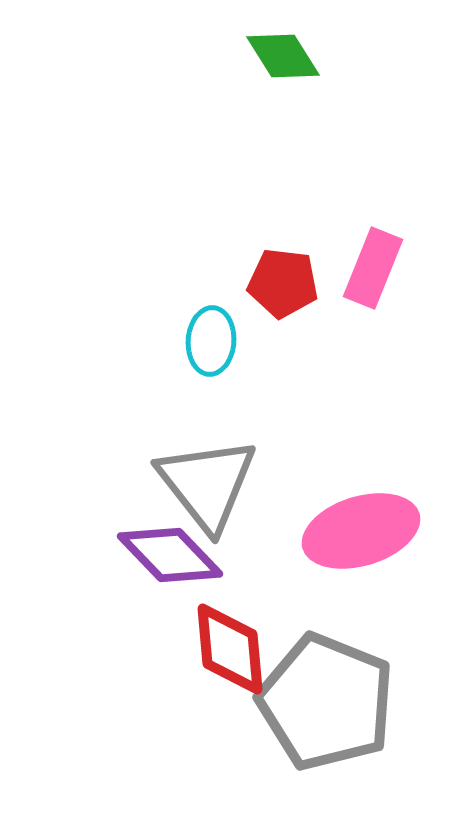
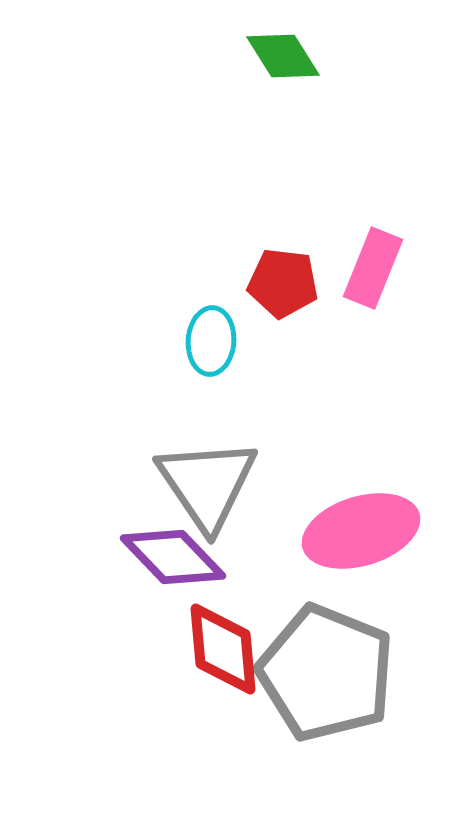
gray triangle: rotated 4 degrees clockwise
purple diamond: moved 3 px right, 2 px down
red diamond: moved 7 px left
gray pentagon: moved 29 px up
